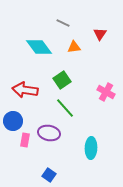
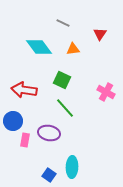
orange triangle: moved 1 px left, 2 px down
green square: rotated 30 degrees counterclockwise
red arrow: moved 1 px left
cyan ellipse: moved 19 px left, 19 px down
